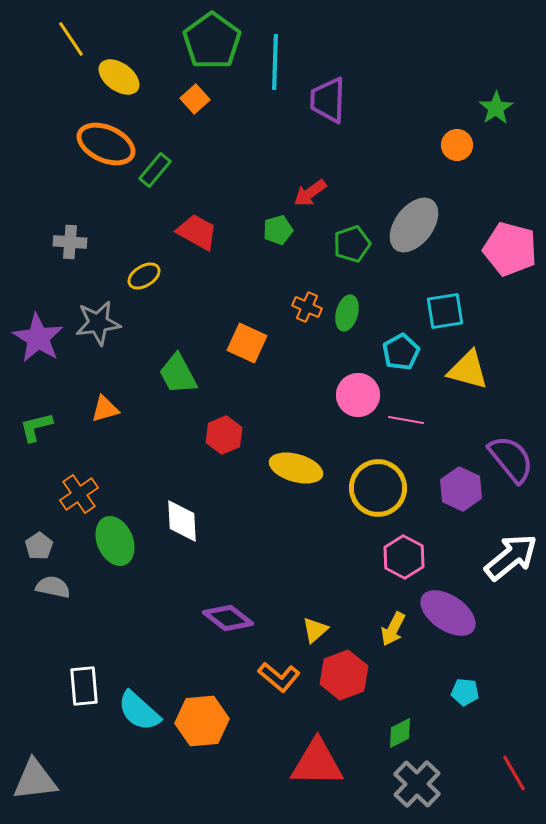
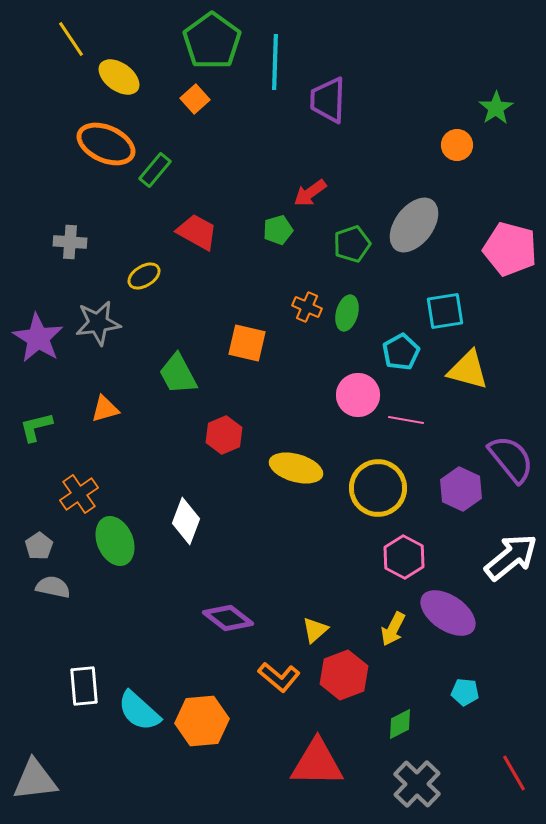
orange square at (247, 343): rotated 12 degrees counterclockwise
white diamond at (182, 521): moved 4 px right; rotated 24 degrees clockwise
green diamond at (400, 733): moved 9 px up
